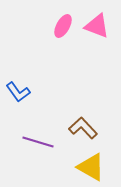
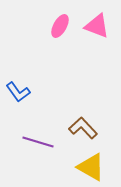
pink ellipse: moved 3 px left
